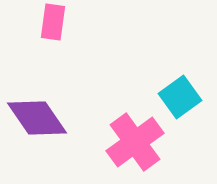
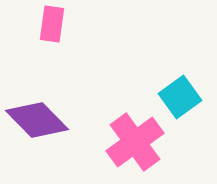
pink rectangle: moved 1 px left, 2 px down
purple diamond: moved 2 px down; rotated 10 degrees counterclockwise
